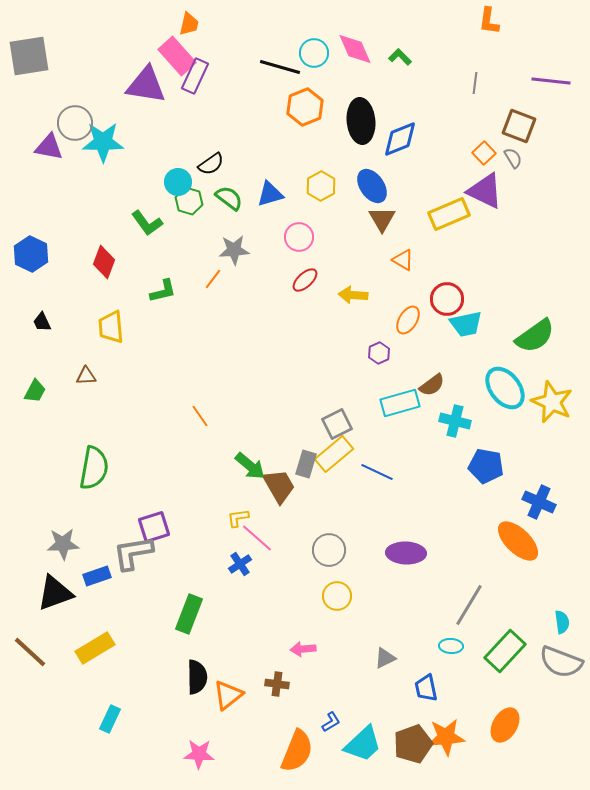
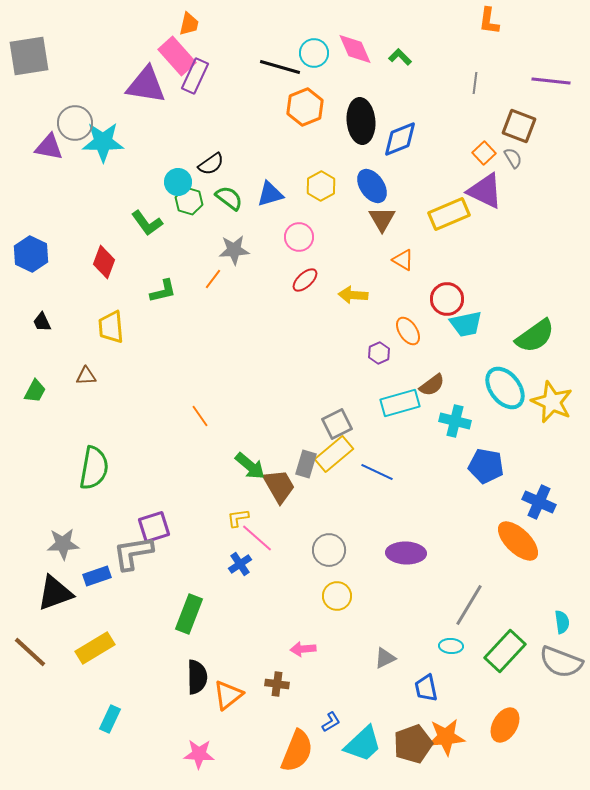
orange ellipse at (408, 320): moved 11 px down; rotated 64 degrees counterclockwise
